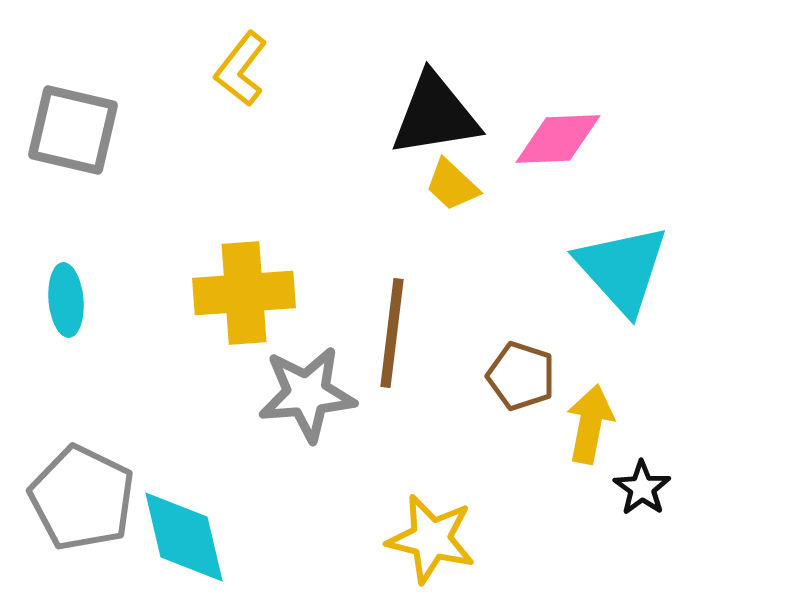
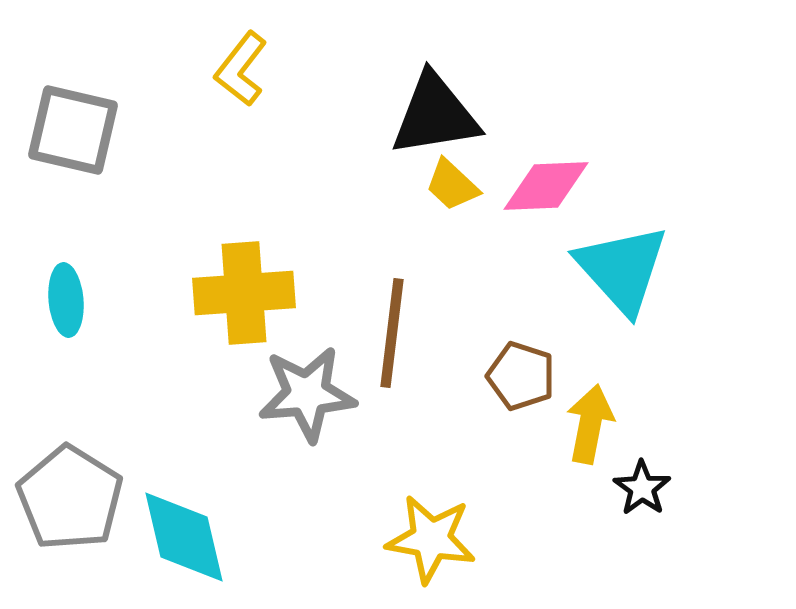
pink diamond: moved 12 px left, 47 px down
gray pentagon: moved 12 px left; rotated 6 degrees clockwise
yellow star: rotated 4 degrees counterclockwise
